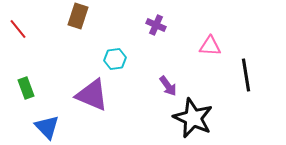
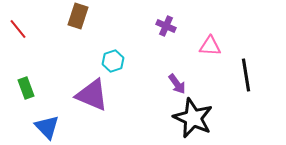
purple cross: moved 10 px right, 1 px down
cyan hexagon: moved 2 px left, 2 px down; rotated 10 degrees counterclockwise
purple arrow: moved 9 px right, 2 px up
